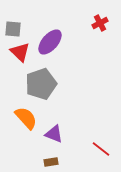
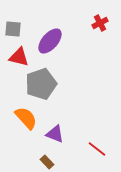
purple ellipse: moved 1 px up
red triangle: moved 1 px left, 5 px down; rotated 30 degrees counterclockwise
purple triangle: moved 1 px right
red line: moved 4 px left
brown rectangle: moved 4 px left; rotated 56 degrees clockwise
